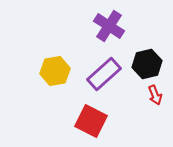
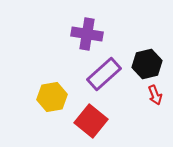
purple cross: moved 22 px left, 8 px down; rotated 24 degrees counterclockwise
yellow hexagon: moved 3 px left, 26 px down
red square: rotated 12 degrees clockwise
